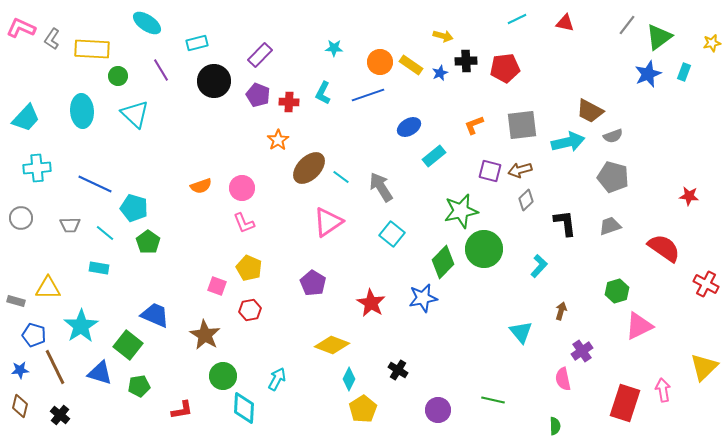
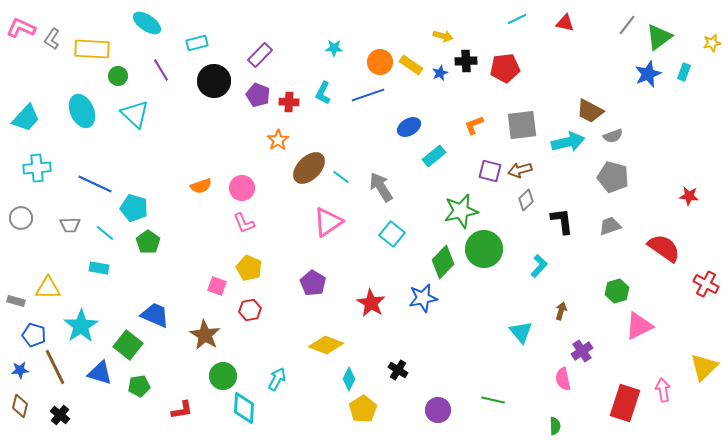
cyan ellipse at (82, 111): rotated 20 degrees counterclockwise
black L-shape at (565, 223): moved 3 px left, 2 px up
yellow diamond at (332, 345): moved 6 px left
